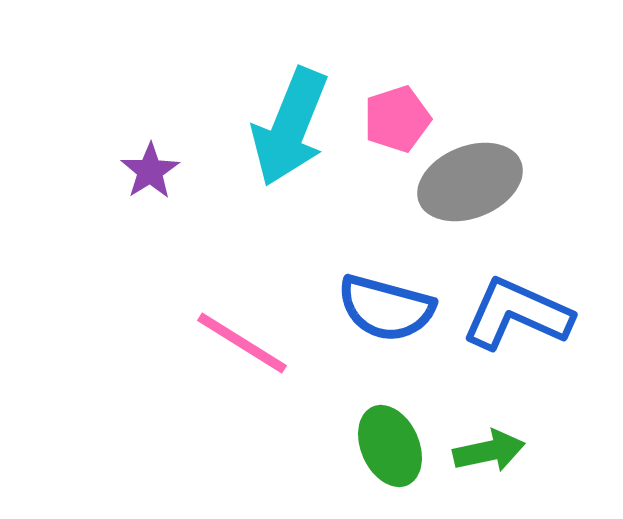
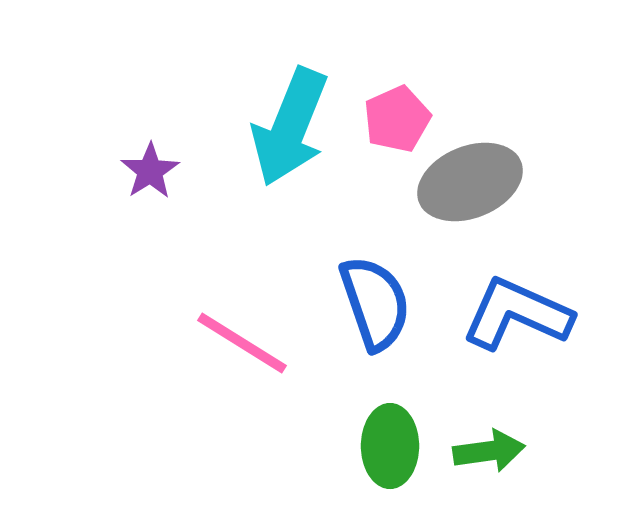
pink pentagon: rotated 6 degrees counterclockwise
blue semicircle: moved 11 px left, 5 px up; rotated 124 degrees counterclockwise
green ellipse: rotated 24 degrees clockwise
green arrow: rotated 4 degrees clockwise
